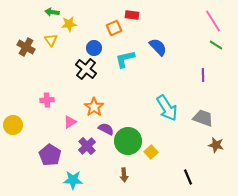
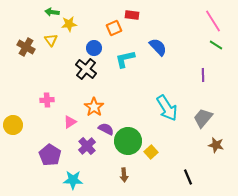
gray trapezoid: rotated 70 degrees counterclockwise
